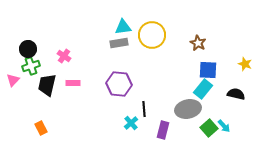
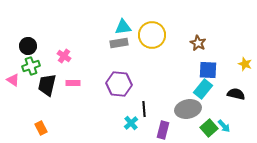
black circle: moved 3 px up
pink triangle: rotated 40 degrees counterclockwise
